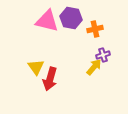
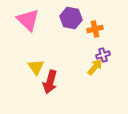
pink triangle: moved 19 px left, 1 px up; rotated 30 degrees clockwise
yellow arrow: moved 1 px right
red arrow: moved 3 px down
